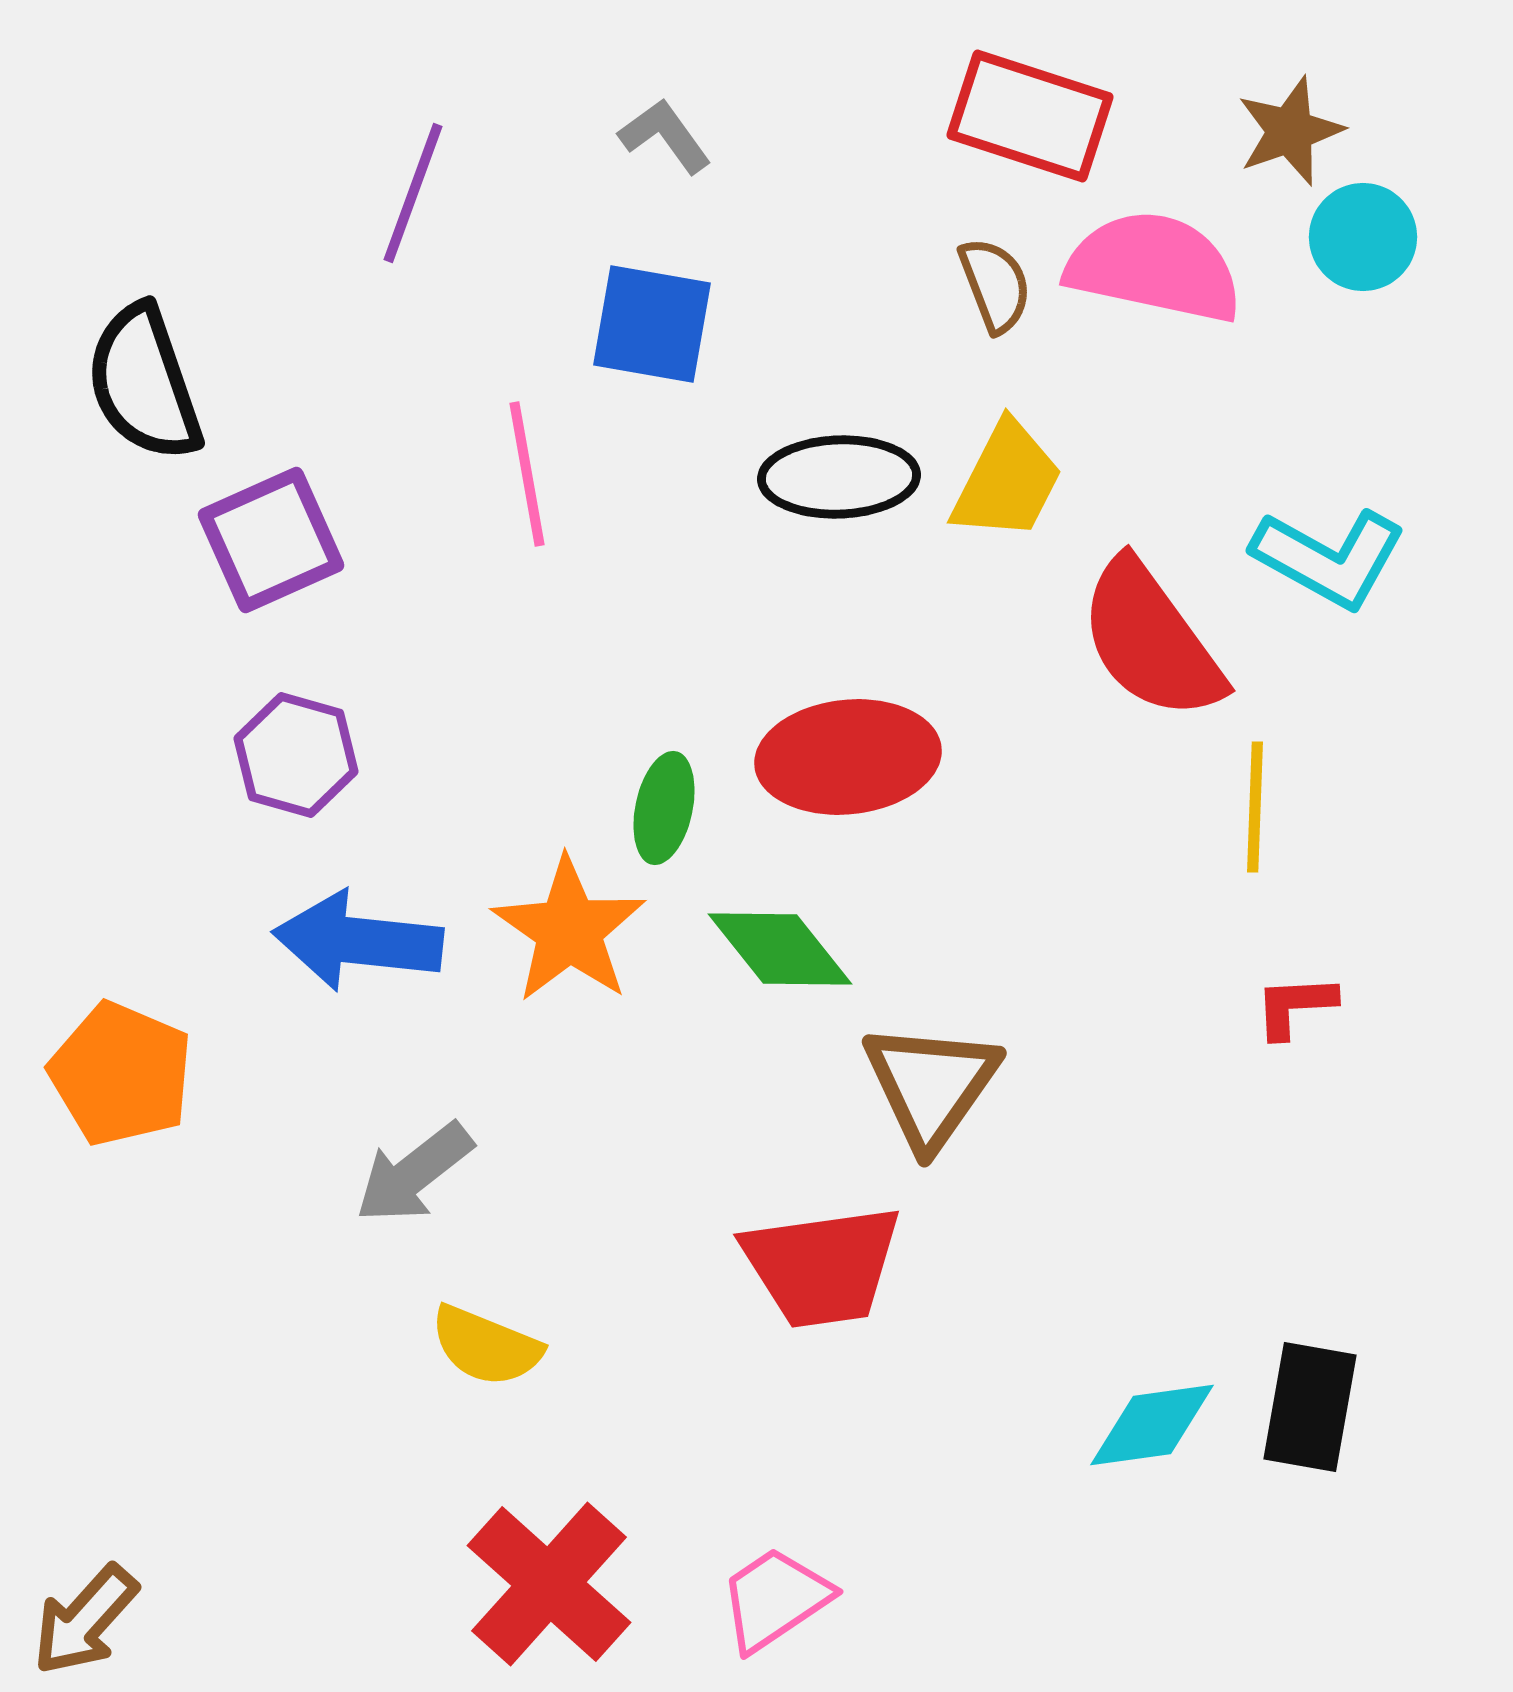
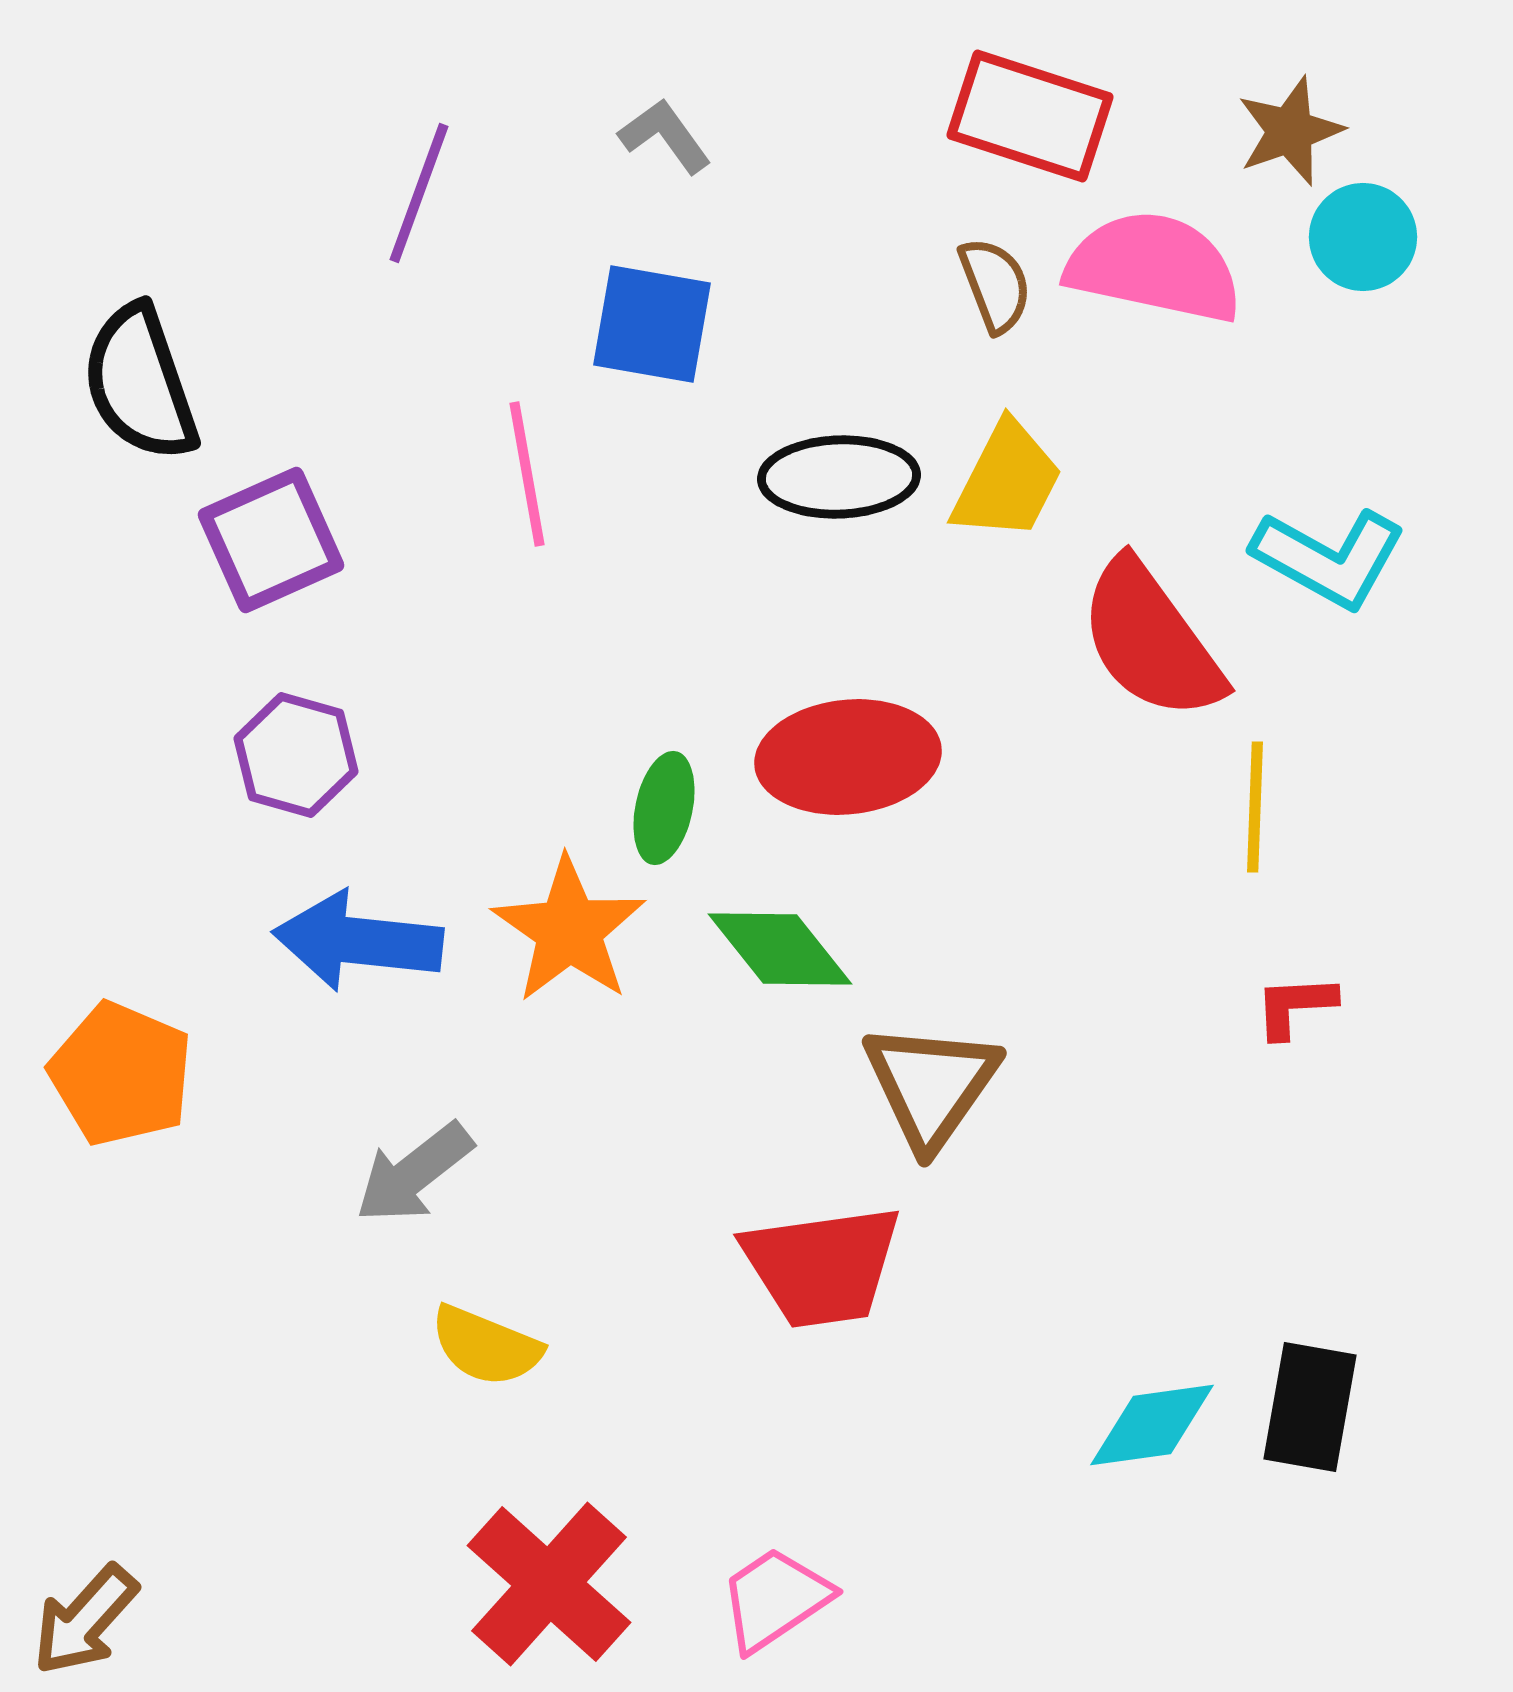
purple line: moved 6 px right
black semicircle: moved 4 px left
